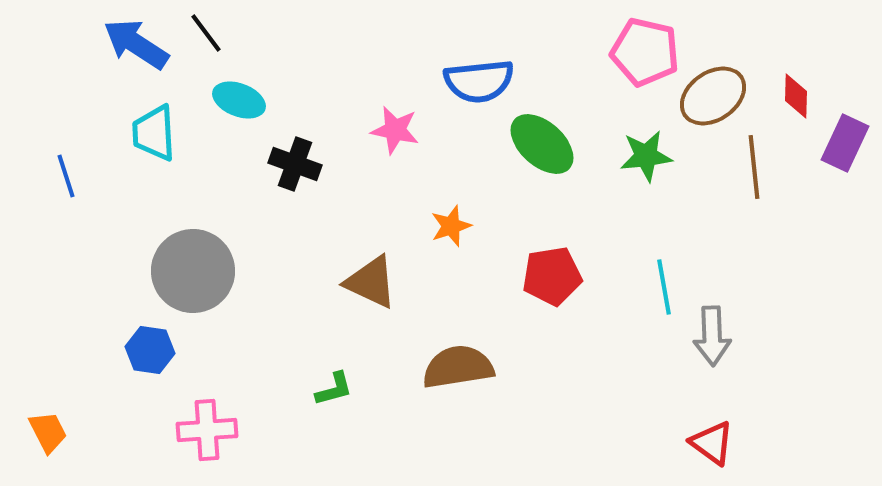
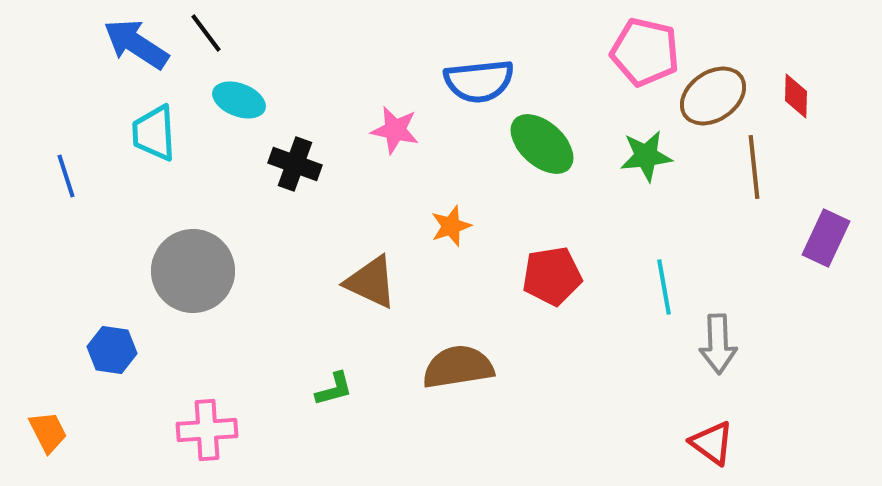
purple rectangle: moved 19 px left, 95 px down
gray arrow: moved 6 px right, 8 px down
blue hexagon: moved 38 px left
